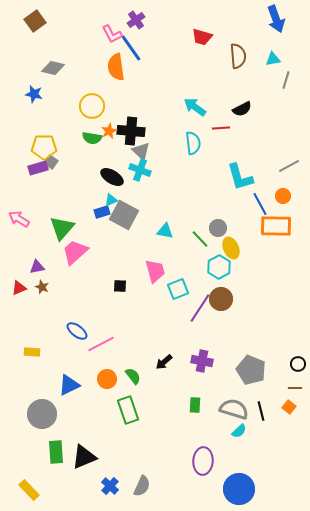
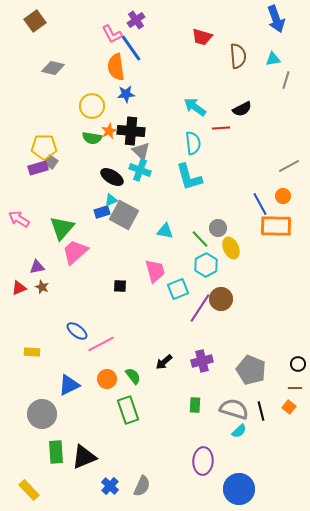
blue star at (34, 94): moved 92 px right; rotated 18 degrees counterclockwise
cyan L-shape at (240, 177): moved 51 px left
cyan hexagon at (219, 267): moved 13 px left, 2 px up
purple cross at (202, 361): rotated 25 degrees counterclockwise
